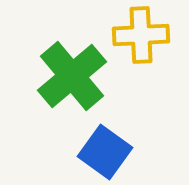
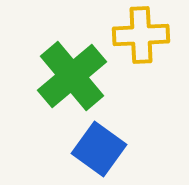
blue square: moved 6 px left, 3 px up
